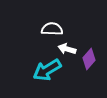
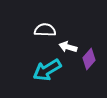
white semicircle: moved 7 px left, 1 px down
white arrow: moved 1 px right, 2 px up
